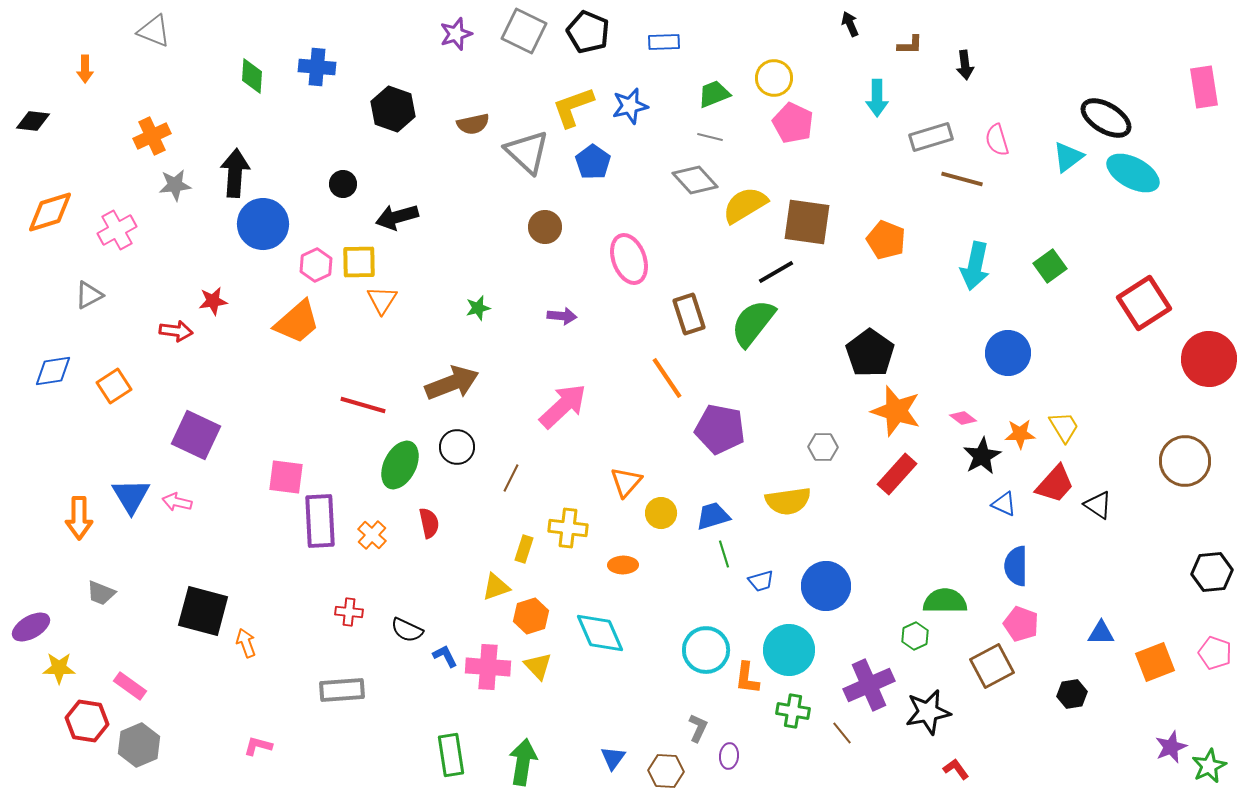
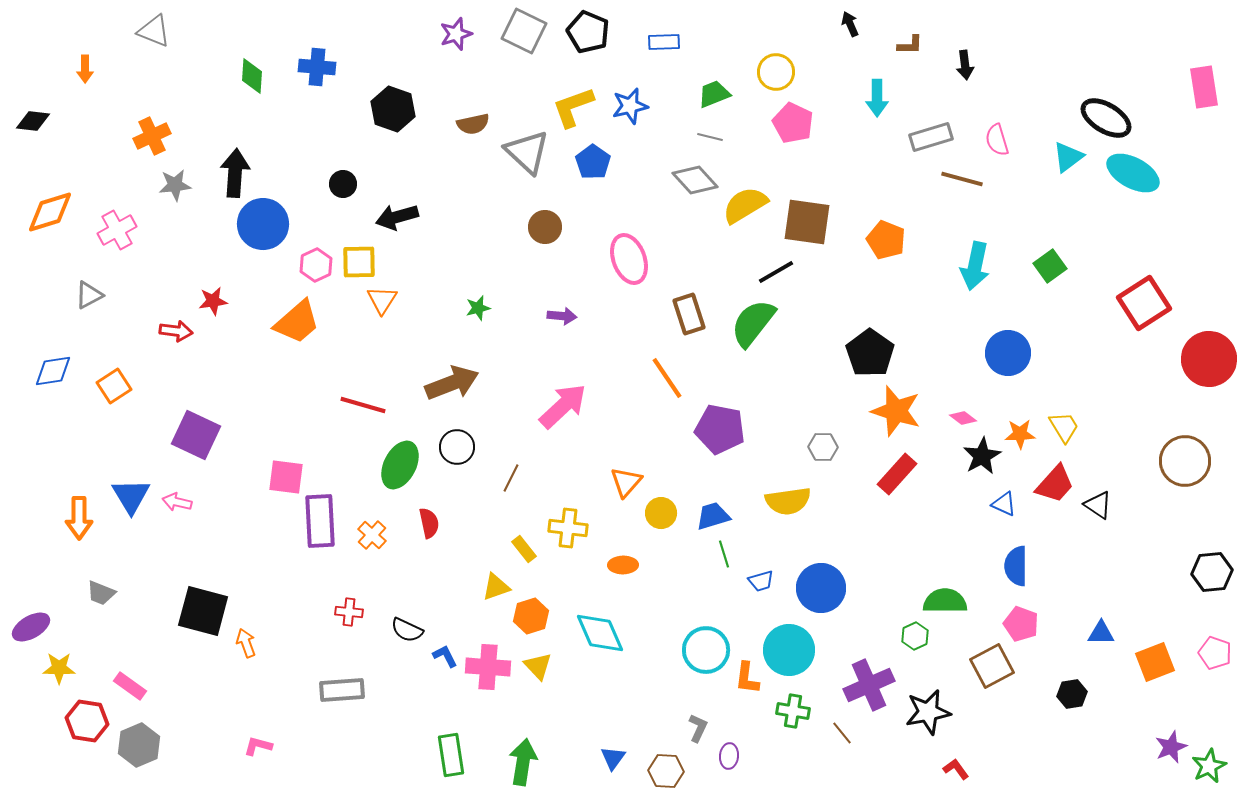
yellow circle at (774, 78): moved 2 px right, 6 px up
yellow rectangle at (524, 549): rotated 56 degrees counterclockwise
blue circle at (826, 586): moved 5 px left, 2 px down
